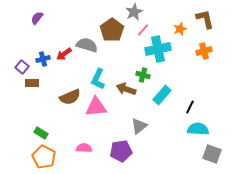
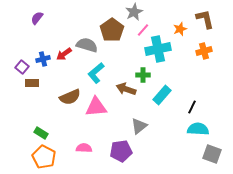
green cross: rotated 16 degrees counterclockwise
cyan L-shape: moved 2 px left, 6 px up; rotated 25 degrees clockwise
black line: moved 2 px right
